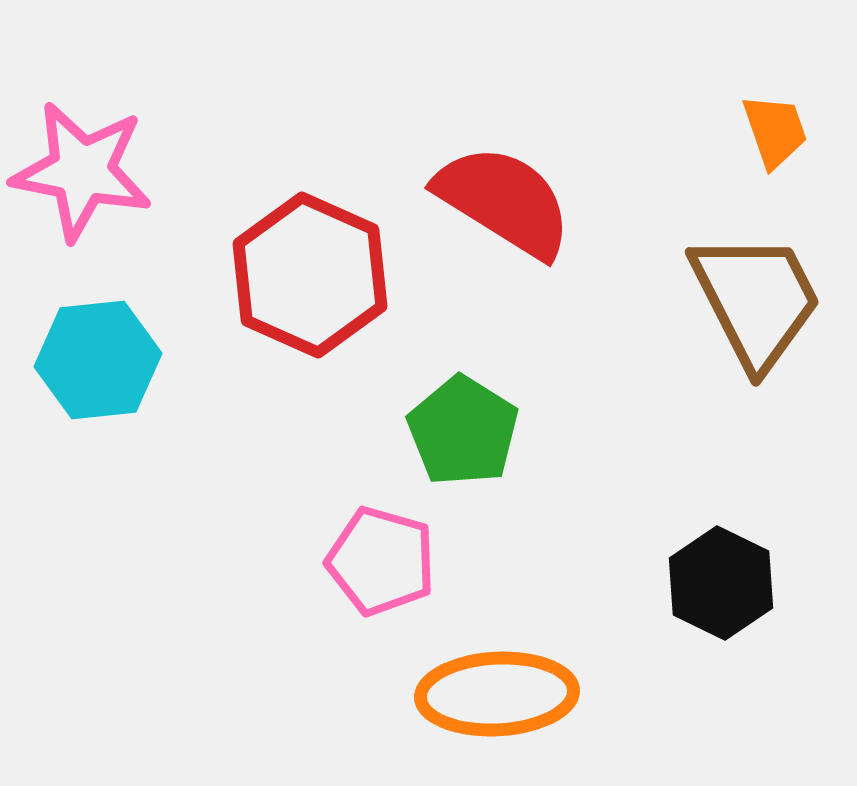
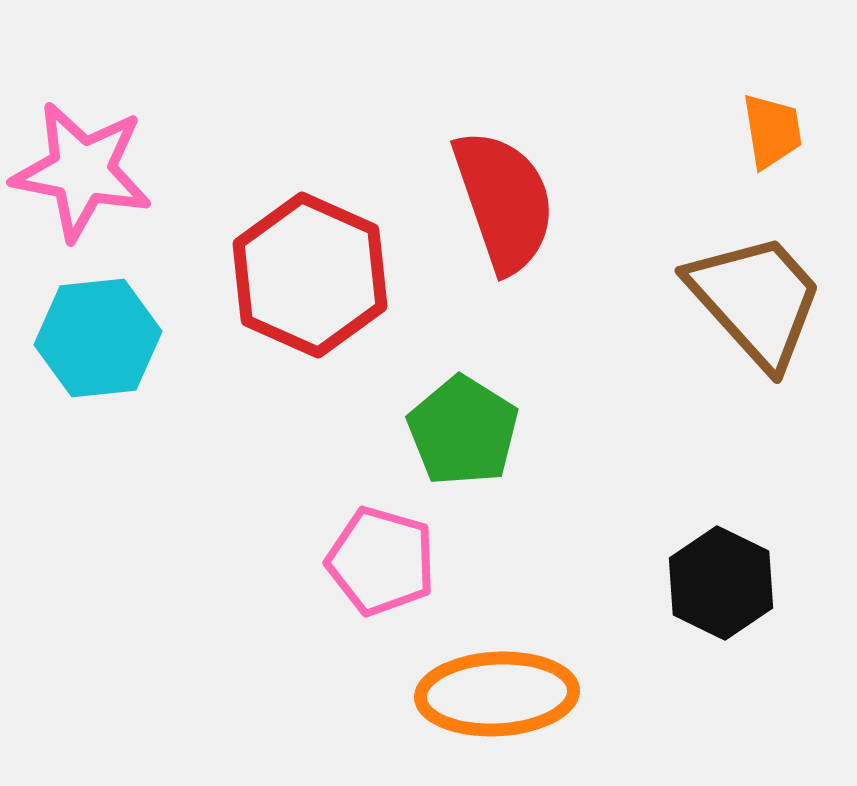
orange trapezoid: moved 3 px left; rotated 10 degrees clockwise
red semicircle: rotated 39 degrees clockwise
brown trapezoid: rotated 15 degrees counterclockwise
cyan hexagon: moved 22 px up
